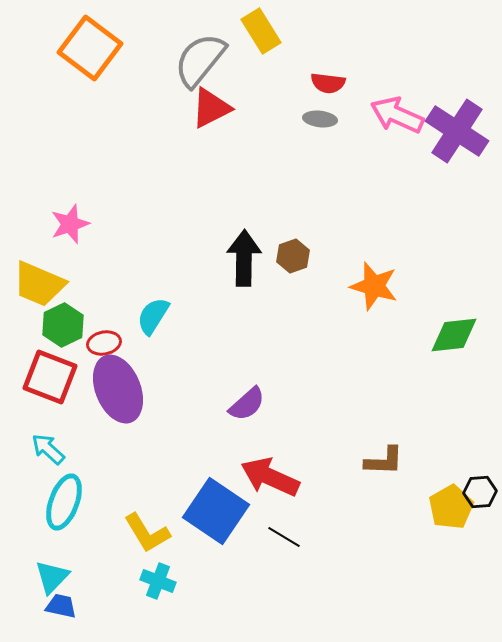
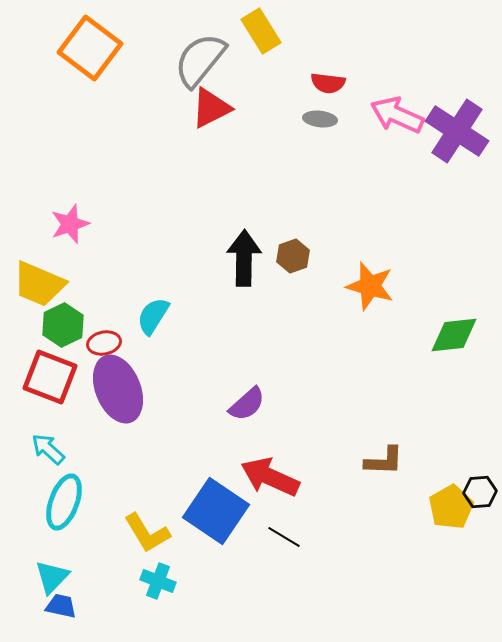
orange star: moved 4 px left
